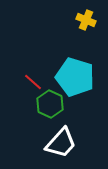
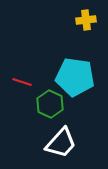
yellow cross: rotated 30 degrees counterclockwise
cyan pentagon: rotated 9 degrees counterclockwise
red line: moved 11 px left; rotated 24 degrees counterclockwise
